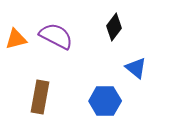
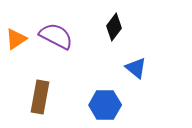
orange triangle: rotated 20 degrees counterclockwise
blue hexagon: moved 4 px down
